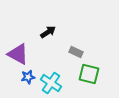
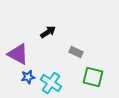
green square: moved 4 px right, 3 px down
